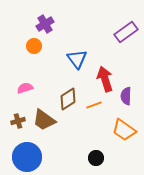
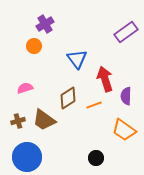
brown diamond: moved 1 px up
